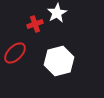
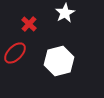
white star: moved 8 px right
red cross: moved 6 px left; rotated 28 degrees counterclockwise
